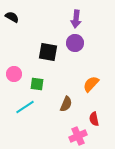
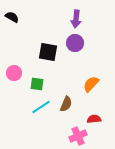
pink circle: moved 1 px up
cyan line: moved 16 px right
red semicircle: rotated 96 degrees clockwise
